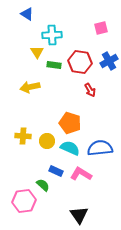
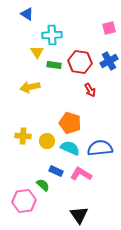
pink square: moved 8 px right
